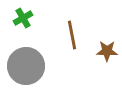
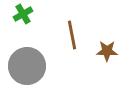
green cross: moved 4 px up
gray circle: moved 1 px right
